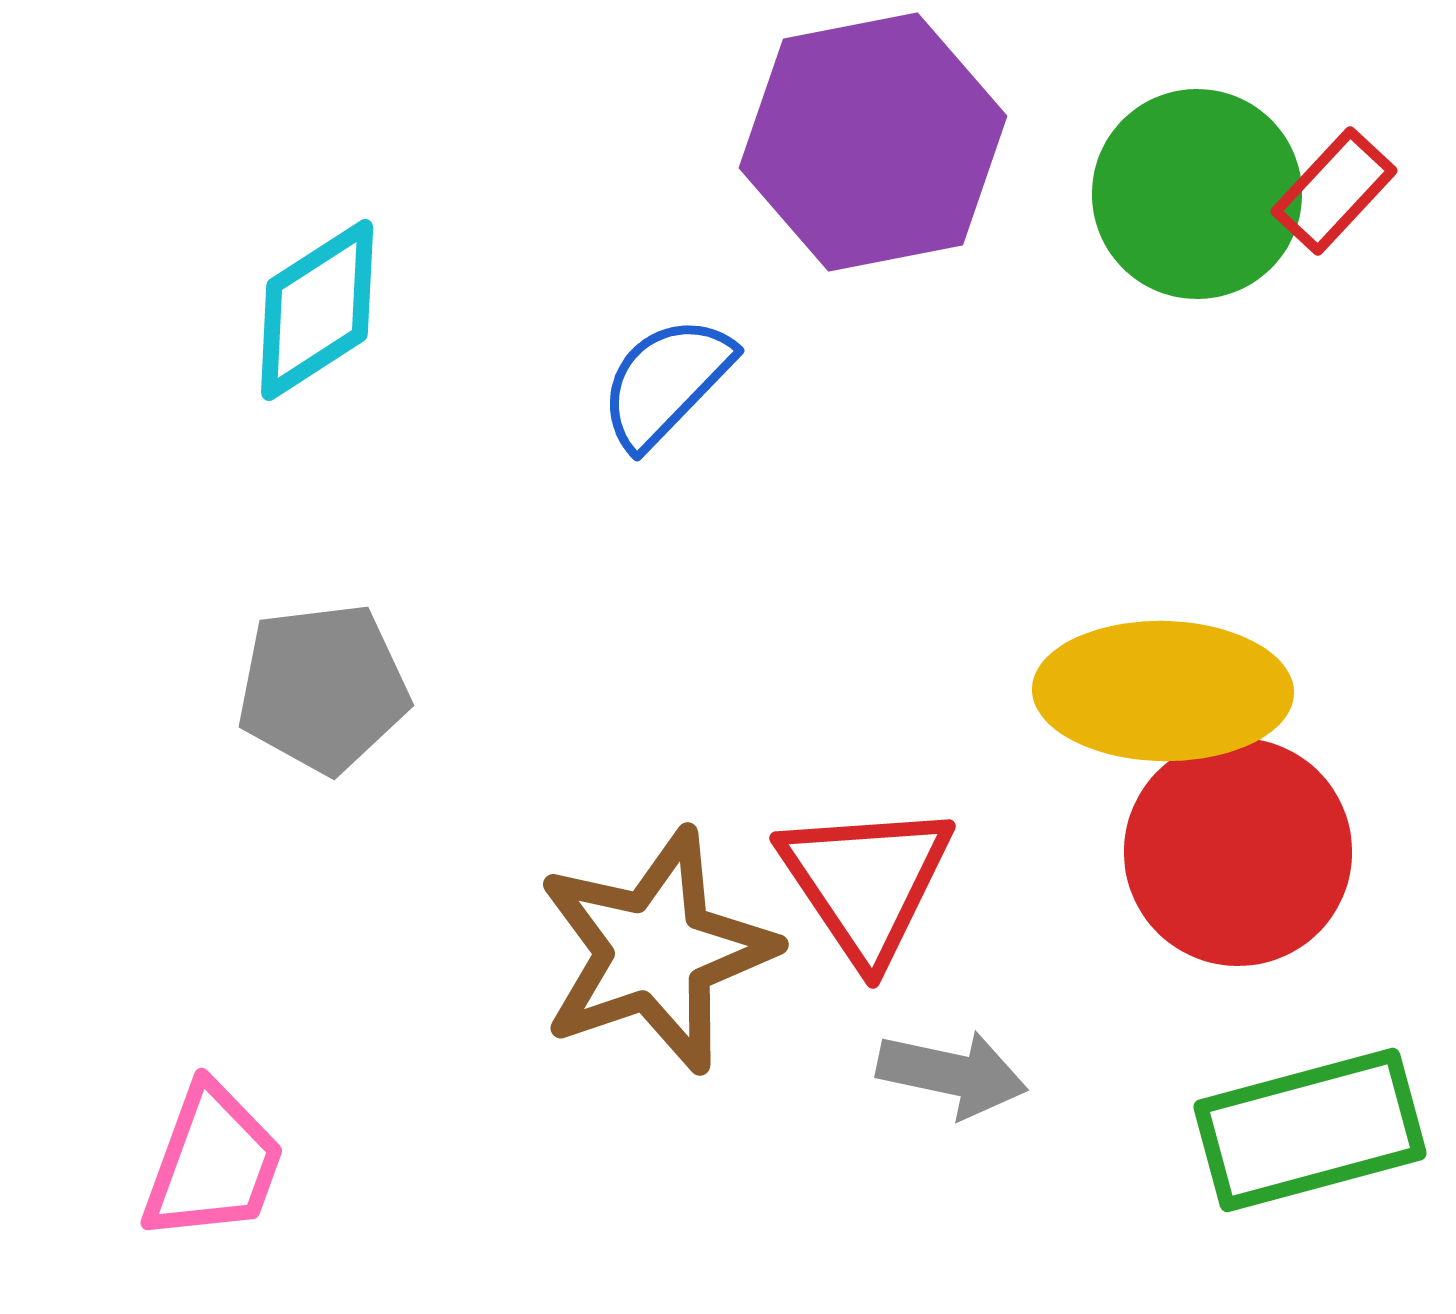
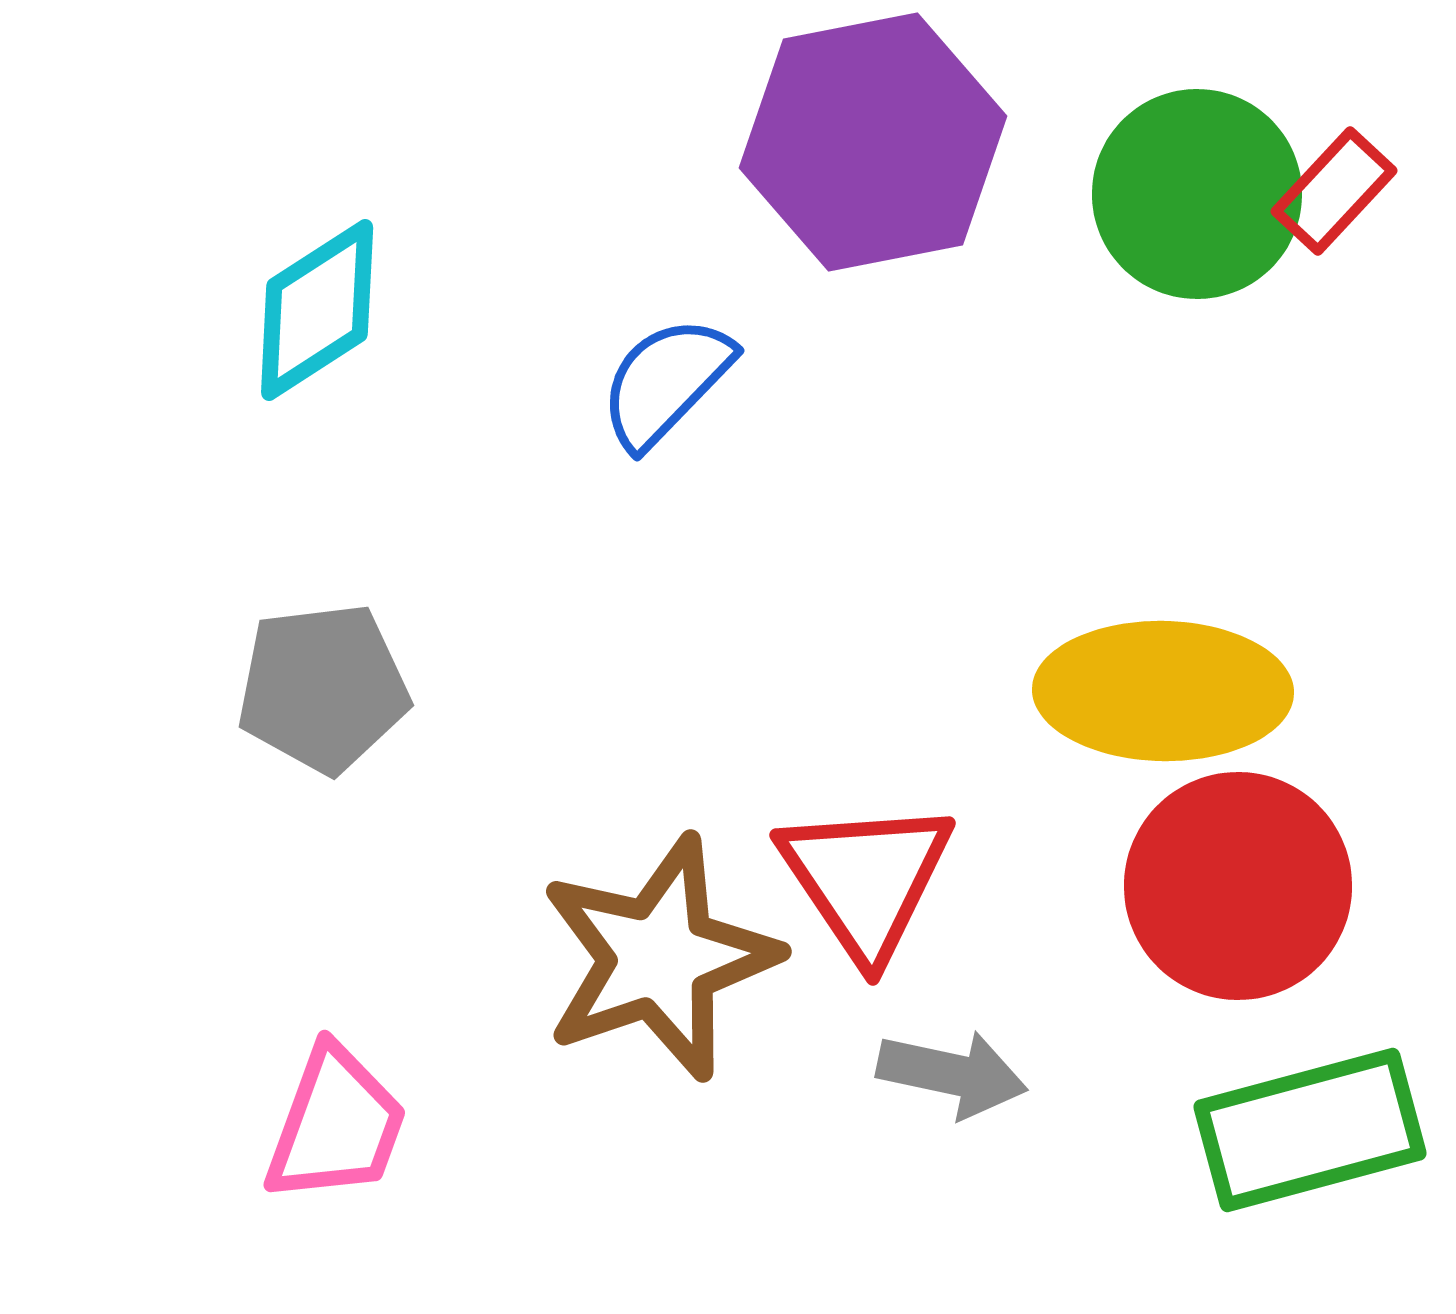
red circle: moved 34 px down
red triangle: moved 3 px up
brown star: moved 3 px right, 7 px down
pink trapezoid: moved 123 px right, 38 px up
